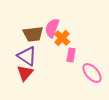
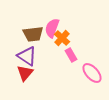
pink rectangle: rotated 40 degrees counterclockwise
